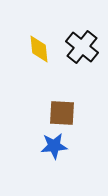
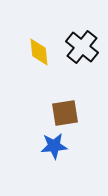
yellow diamond: moved 3 px down
brown square: moved 3 px right; rotated 12 degrees counterclockwise
